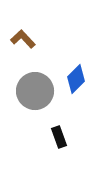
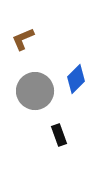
brown L-shape: rotated 70 degrees counterclockwise
black rectangle: moved 2 px up
